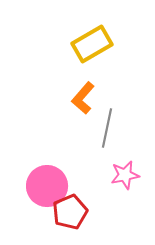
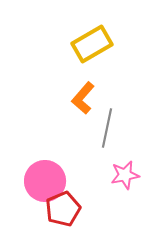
pink circle: moved 2 px left, 5 px up
red pentagon: moved 7 px left, 3 px up
